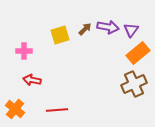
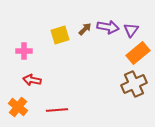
orange cross: moved 3 px right, 2 px up
